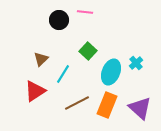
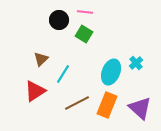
green square: moved 4 px left, 17 px up; rotated 12 degrees counterclockwise
